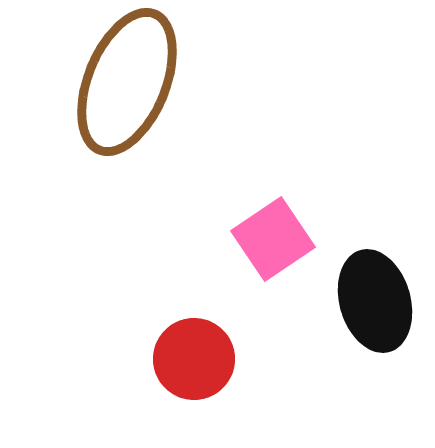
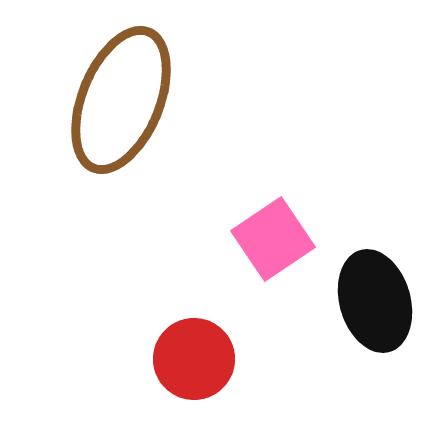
brown ellipse: moved 6 px left, 18 px down
